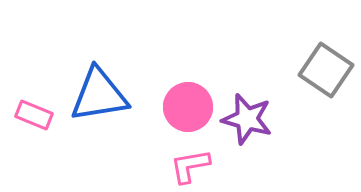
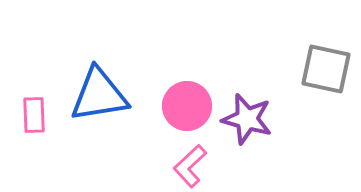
gray square: moved 1 px up; rotated 22 degrees counterclockwise
pink circle: moved 1 px left, 1 px up
pink rectangle: rotated 66 degrees clockwise
pink L-shape: rotated 33 degrees counterclockwise
